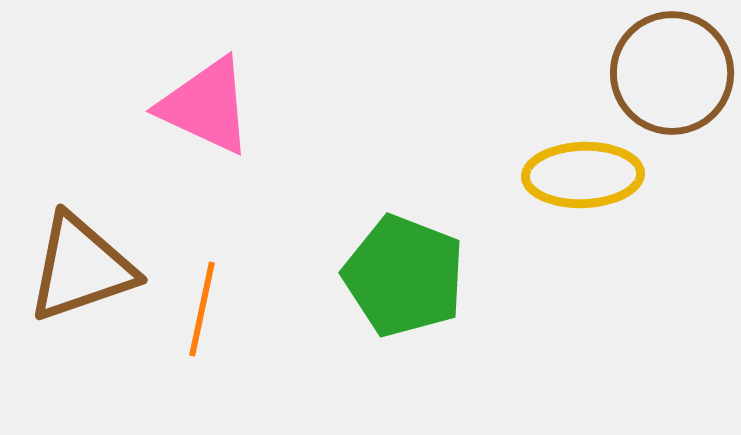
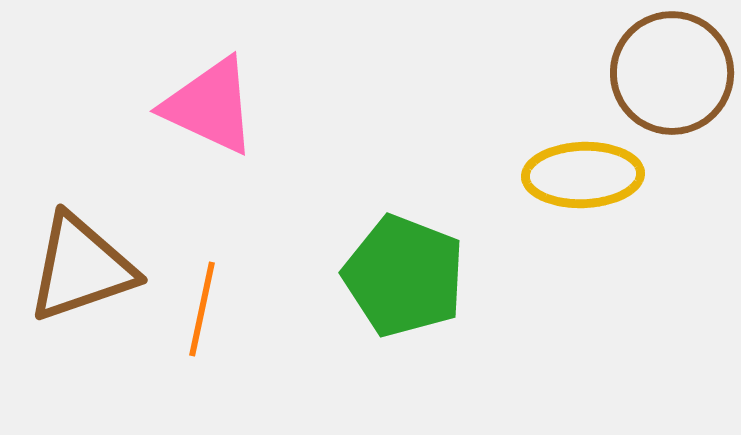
pink triangle: moved 4 px right
